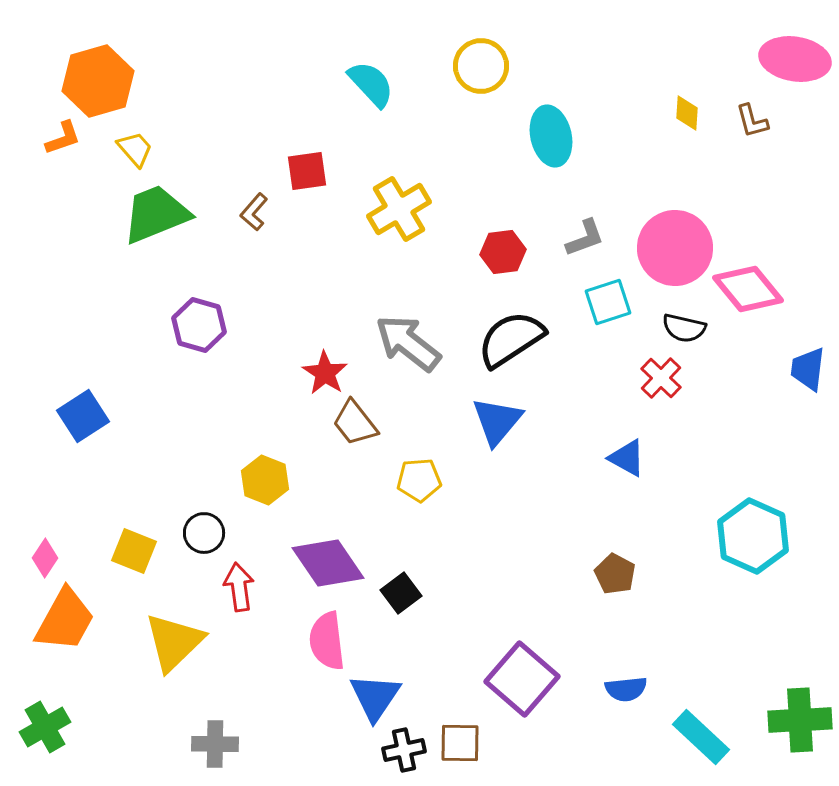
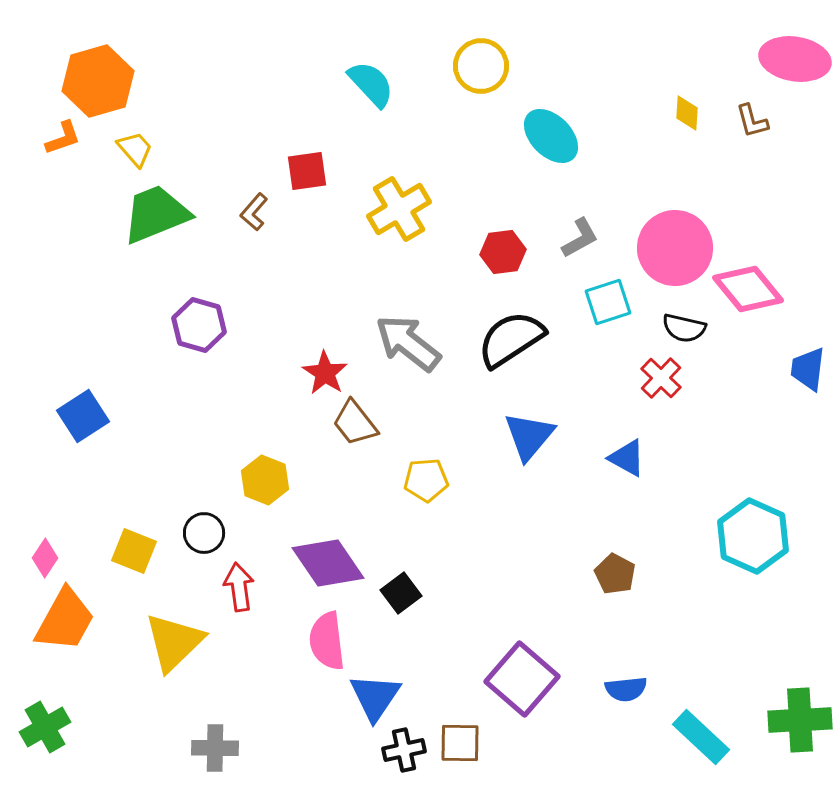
cyan ellipse at (551, 136): rotated 32 degrees counterclockwise
gray L-shape at (585, 238): moved 5 px left; rotated 9 degrees counterclockwise
blue triangle at (497, 421): moved 32 px right, 15 px down
yellow pentagon at (419, 480): moved 7 px right
gray cross at (215, 744): moved 4 px down
